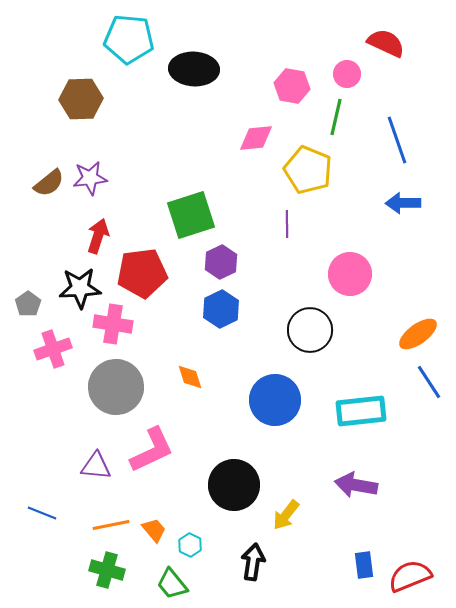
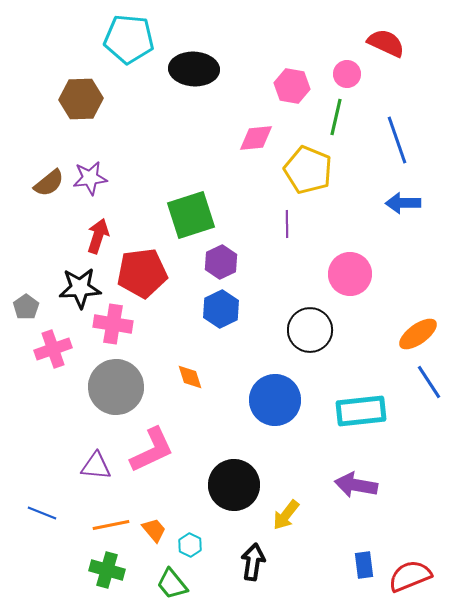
gray pentagon at (28, 304): moved 2 px left, 3 px down
